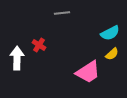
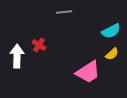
gray line: moved 2 px right, 1 px up
cyan semicircle: moved 1 px right, 2 px up
white arrow: moved 2 px up
